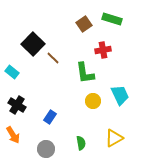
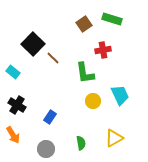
cyan rectangle: moved 1 px right
